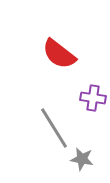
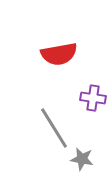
red semicircle: rotated 48 degrees counterclockwise
